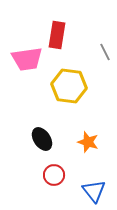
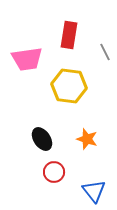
red rectangle: moved 12 px right
orange star: moved 1 px left, 3 px up
red circle: moved 3 px up
